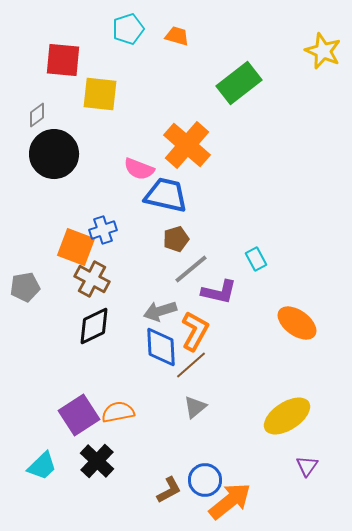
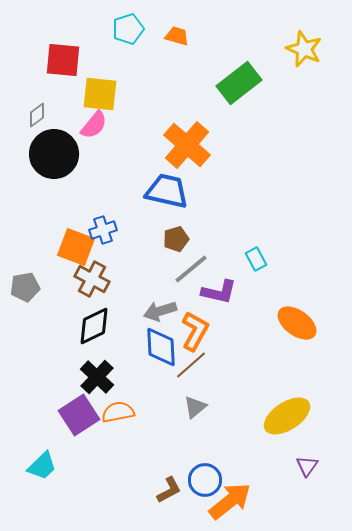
yellow star: moved 19 px left, 2 px up
pink semicircle: moved 45 px left, 44 px up; rotated 72 degrees counterclockwise
blue trapezoid: moved 1 px right, 4 px up
black cross: moved 84 px up
